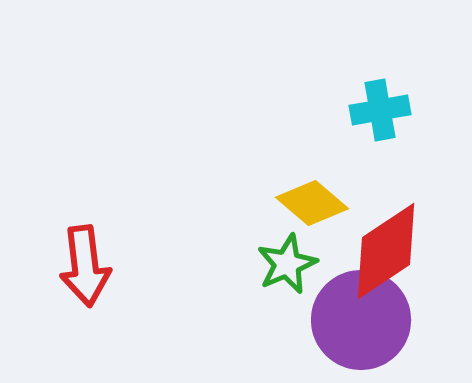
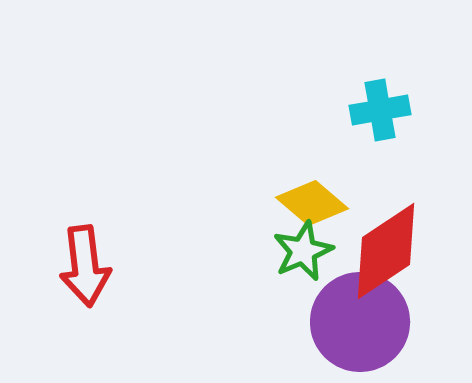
green star: moved 16 px right, 13 px up
purple circle: moved 1 px left, 2 px down
